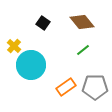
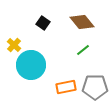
yellow cross: moved 1 px up
orange rectangle: rotated 24 degrees clockwise
